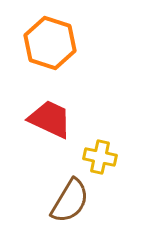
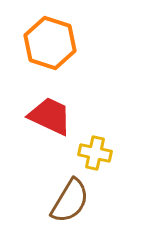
red trapezoid: moved 3 px up
yellow cross: moved 5 px left, 4 px up
